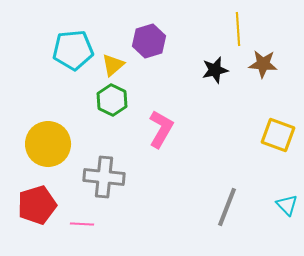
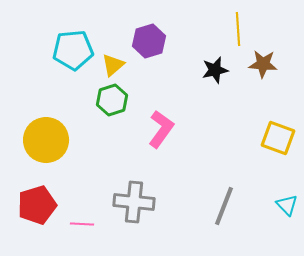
green hexagon: rotated 16 degrees clockwise
pink L-shape: rotated 6 degrees clockwise
yellow square: moved 3 px down
yellow circle: moved 2 px left, 4 px up
gray cross: moved 30 px right, 25 px down
gray line: moved 3 px left, 1 px up
